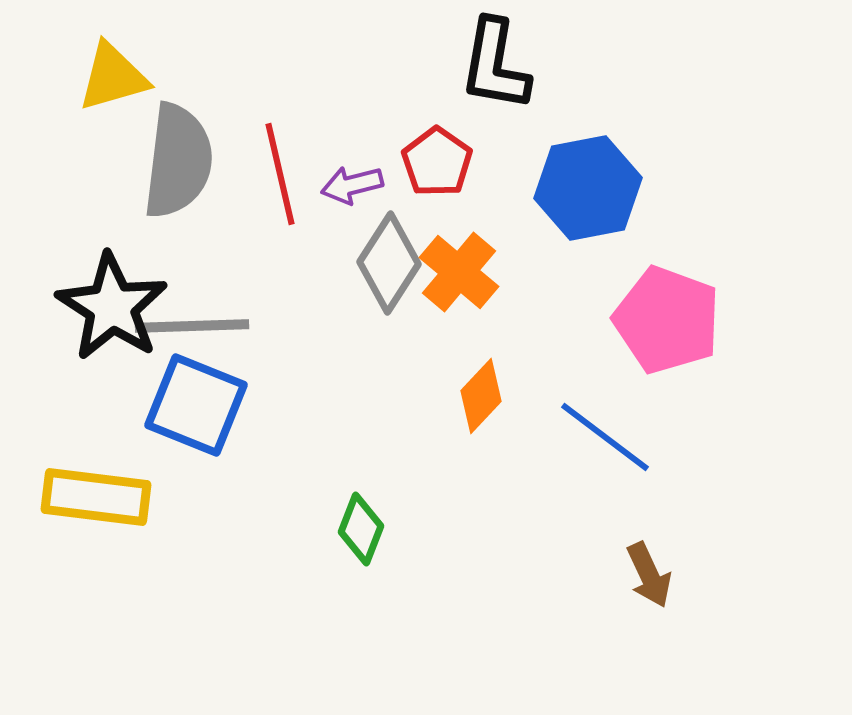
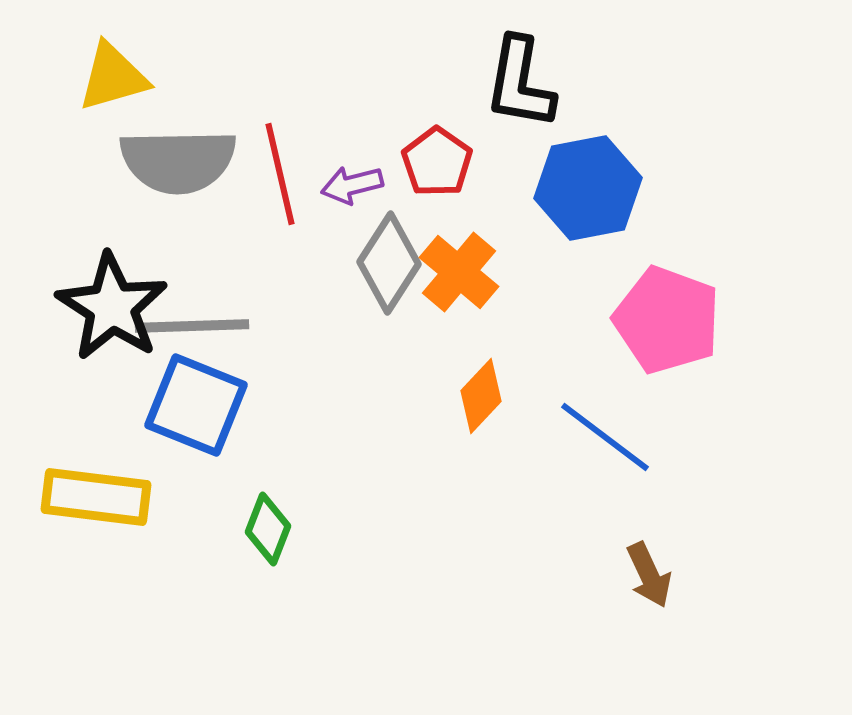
black L-shape: moved 25 px right, 18 px down
gray semicircle: rotated 82 degrees clockwise
green diamond: moved 93 px left
